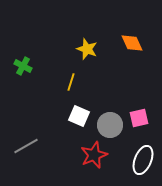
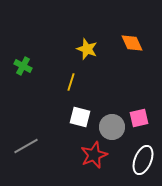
white square: moved 1 px right, 1 px down; rotated 10 degrees counterclockwise
gray circle: moved 2 px right, 2 px down
